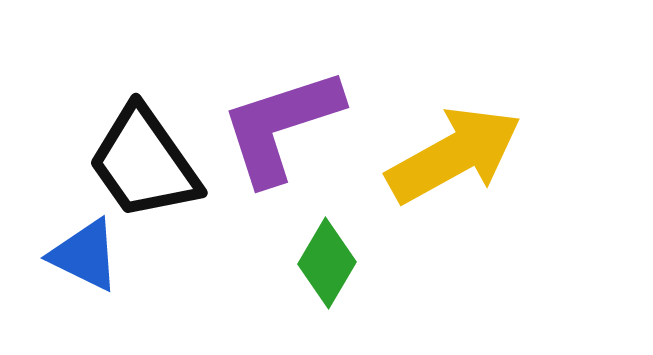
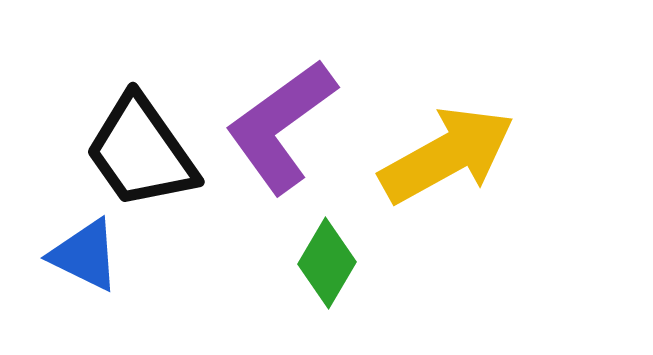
purple L-shape: rotated 18 degrees counterclockwise
yellow arrow: moved 7 px left
black trapezoid: moved 3 px left, 11 px up
